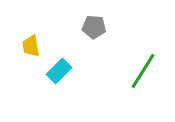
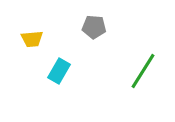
yellow trapezoid: moved 1 px right, 7 px up; rotated 85 degrees counterclockwise
cyan rectangle: rotated 15 degrees counterclockwise
